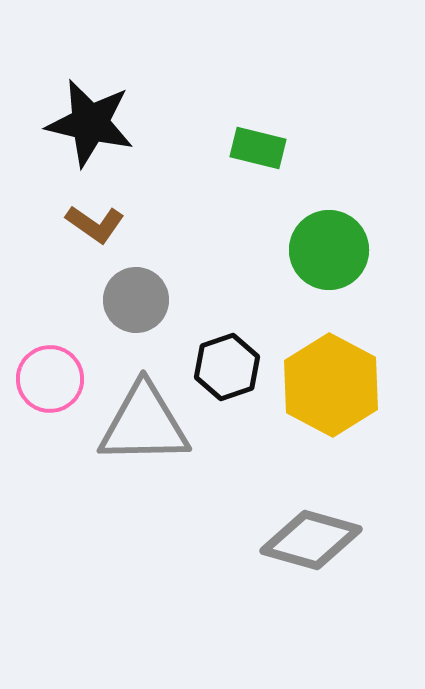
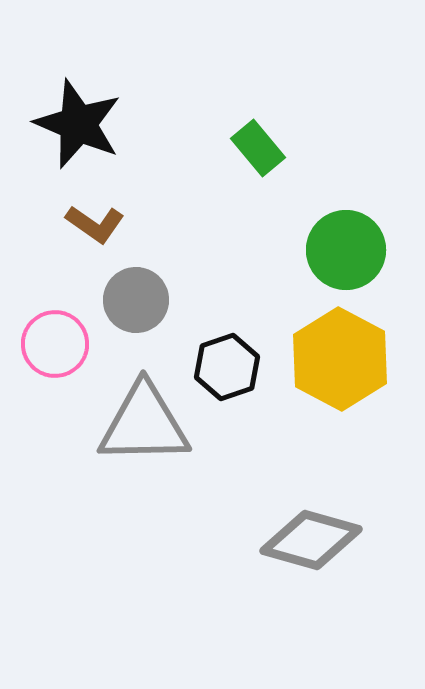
black star: moved 12 px left, 1 px down; rotated 10 degrees clockwise
green rectangle: rotated 36 degrees clockwise
green circle: moved 17 px right
pink circle: moved 5 px right, 35 px up
yellow hexagon: moved 9 px right, 26 px up
